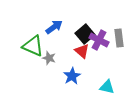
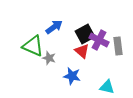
black square: rotated 12 degrees clockwise
gray rectangle: moved 1 px left, 8 px down
blue star: rotated 30 degrees counterclockwise
